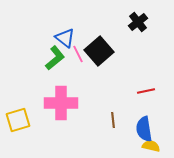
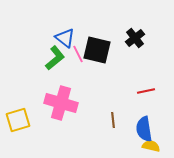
black cross: moved 3 px left, 16 px down
black square: moved 2 px left, 1 px up; rotated 36 degrees counterclockwise
pink cross: rotated 16 degrees clockwise
